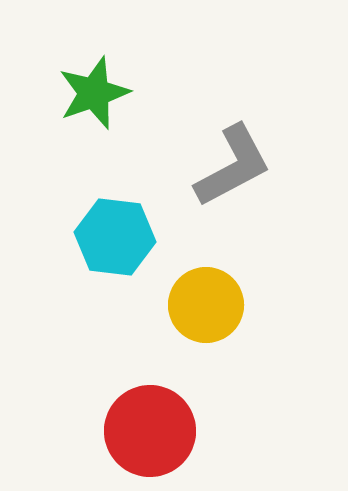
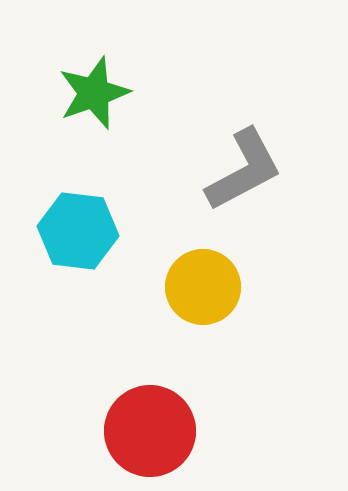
gray L-shape: moved 11 px right, 4 px down
cyan hexagon: moved 37 px left, 6 px up
yellow circle: moved 3 px left, 18 px up
